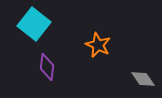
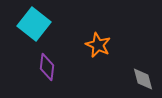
gray diamond: rotated 20 degrees clockwise
